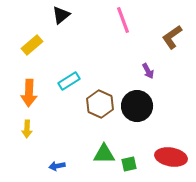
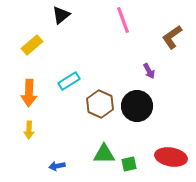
purple arrow: moved 1 px right
yellow arrow: moved 2 px right, 1 px down
